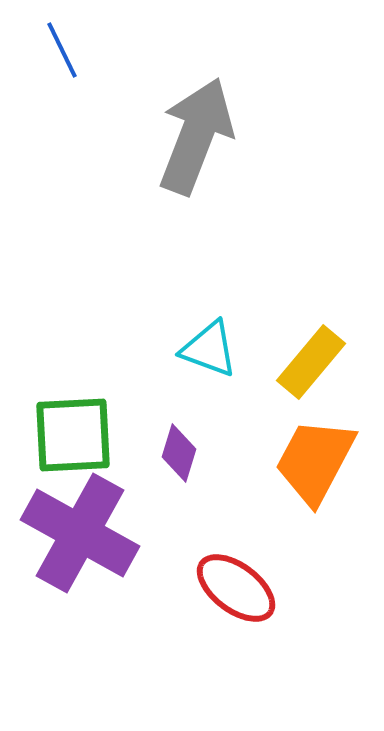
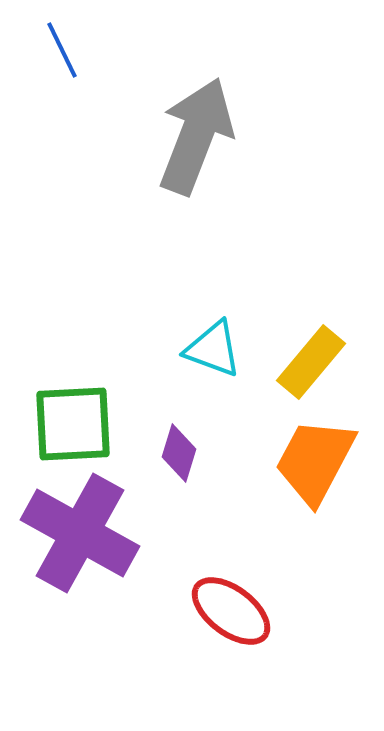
cyan triangle: moved 4 px right
green square: moved 11 px up
red ellipse: moved 5 px left, 23 px down
